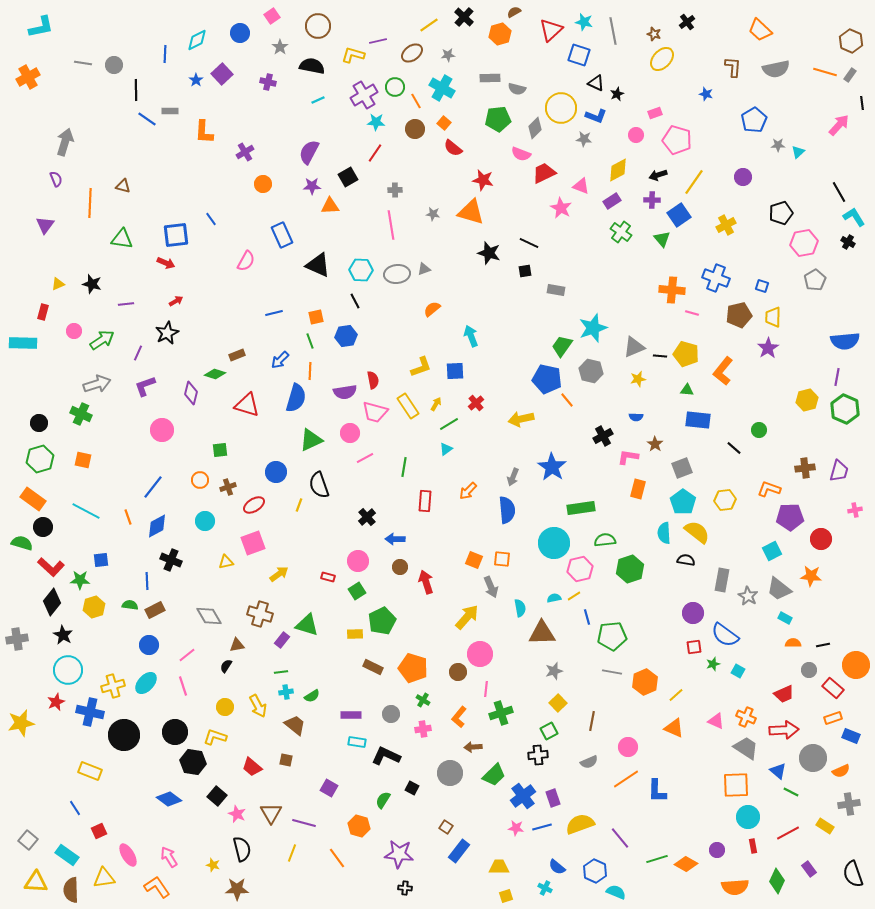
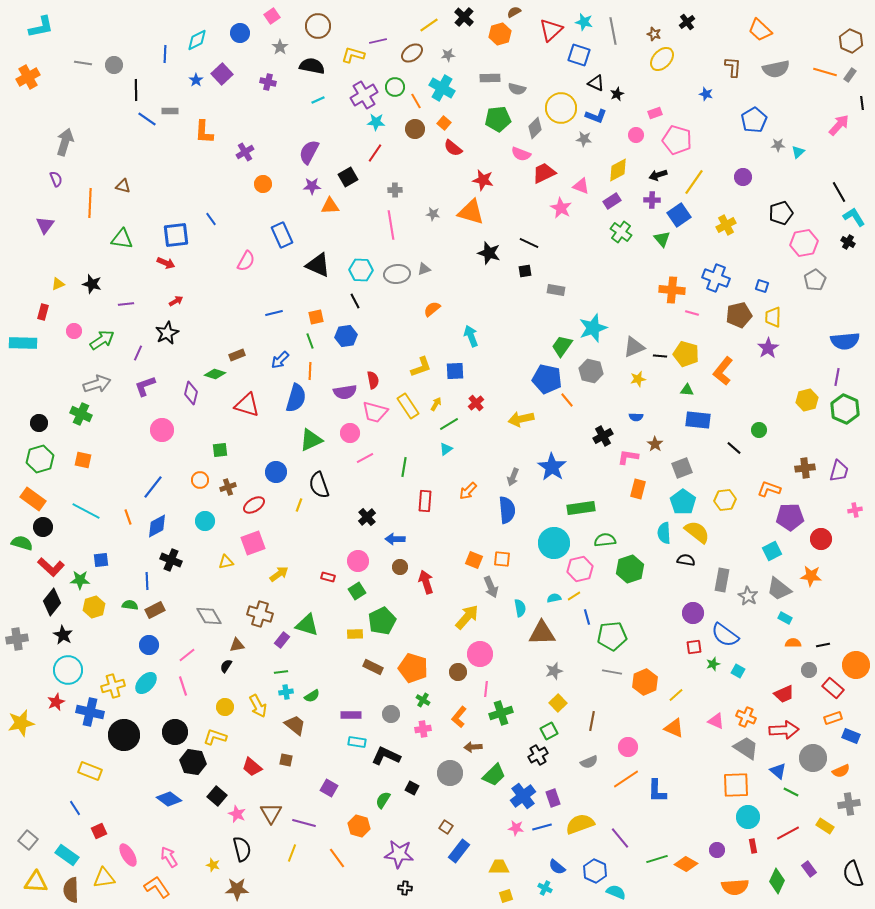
black cross at (538, 755): rotated 24 degrees counterclockwise
